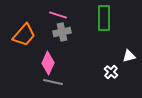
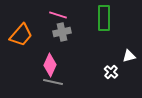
orange trapezoid: moved 3 px left
pink diamond: moved 2 px right, 2 px down
